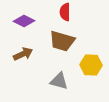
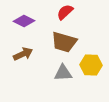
red semicircle: rotated 48 degrees clockwise
brown trapezoid: moved 2 px right, 1 px down
gray triangle: moved 4 px right, 8 px up; rotated 18 degrees counterclockwise
